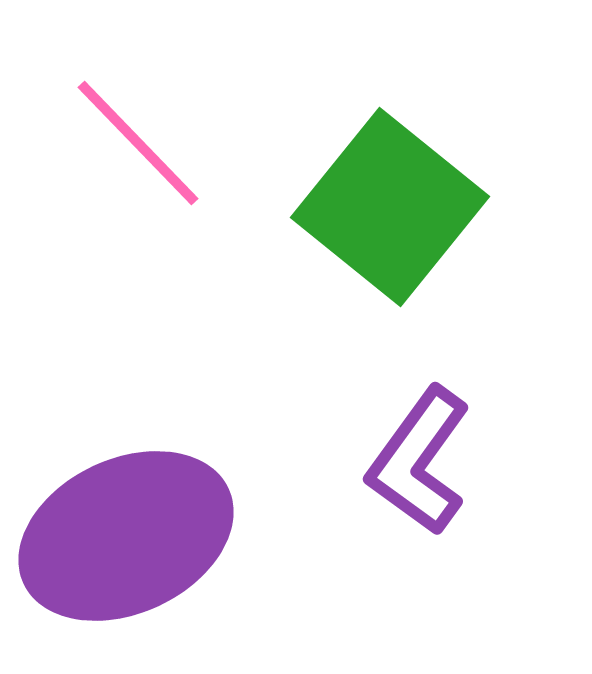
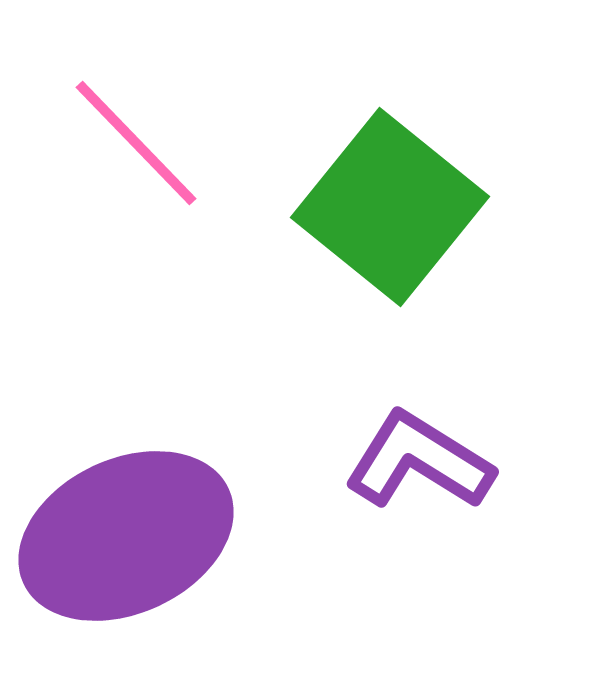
pink line: moved 2 px left
purple L-shape: rotated 86 degrees clockwise
